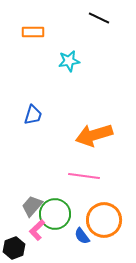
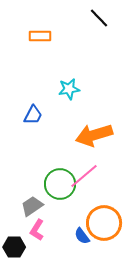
black line: rotated 20 degrees clockwise
orange rectangle: moved 7 px right, 4 px down
cyan star: moved 28 px down
blue trapezoid: rotated 10 degrees clockwise
pink line: rotated 48 degrees counterclockwise
gray trapezoid: rotated 15 degrees clockwise
green circle: moved 5 px right, 30 px up
orange circle: moved 3 px down
pink L-shape: rotated 15 degrees counterclockwise
black hexagon: moved 1 px up; rotated 20 degrees clockwise
